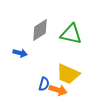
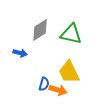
yellow trapezoid: moved 1 px right, 2 px up; rotated 40 degrees clockwise
